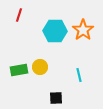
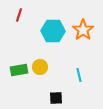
cyan hexagon: moved 2 px left
